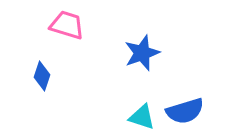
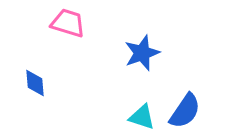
pink trapezoid: moved 1 px right, 2 px up
blue diamond: moved 7 px left, 7 px down; rotated 24 degrees counterclockwise
blue semicircle: rotated 39 degrees counterclockwise
